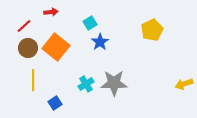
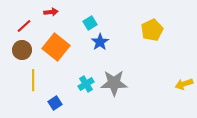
brown circle: moved 6 px left, 2 px down
